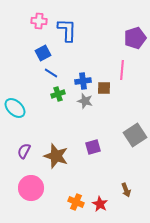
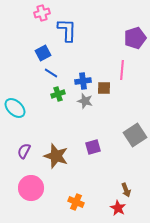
pink cross: moved 3 px right, 8 px up; rotated 21 degrees counterclockwise
red star: moved 18 px right, 4 px down
